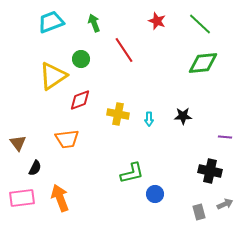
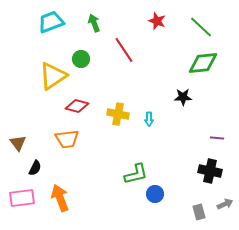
green line: moved 1 px right, 3 px down
red diamond: moved 3 px left, 6 px down; rotated 35 degrees clockwise
black star: moved 19 px up
purple line: moved 8 px left, 1 px down
green L-shape: moved 4 px right, 1 px down
